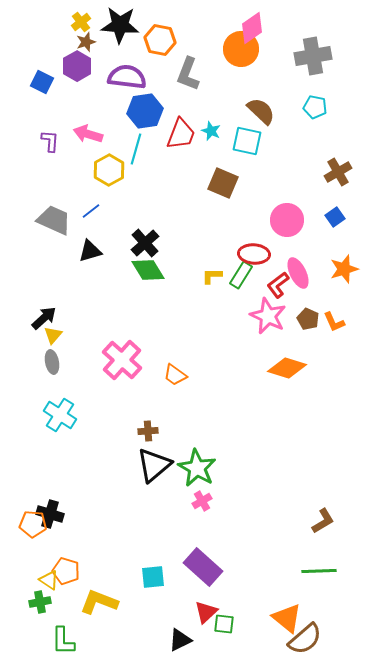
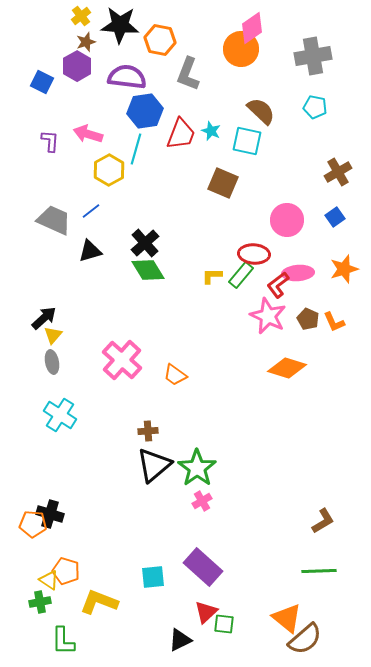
yellow cross at (81, 22): moved 6 px up
pink ellipse at (298, 273): rotated 68 degrees counterclockwise
green rectangle at (241, 275): rotated 8 degrees clockwise
green star at (197, 468): rotated 6 degrees clockwise
